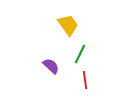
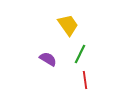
purple semicircle: moved 3 px left, 7 px up; rotated 12 degrees counterclockwise
